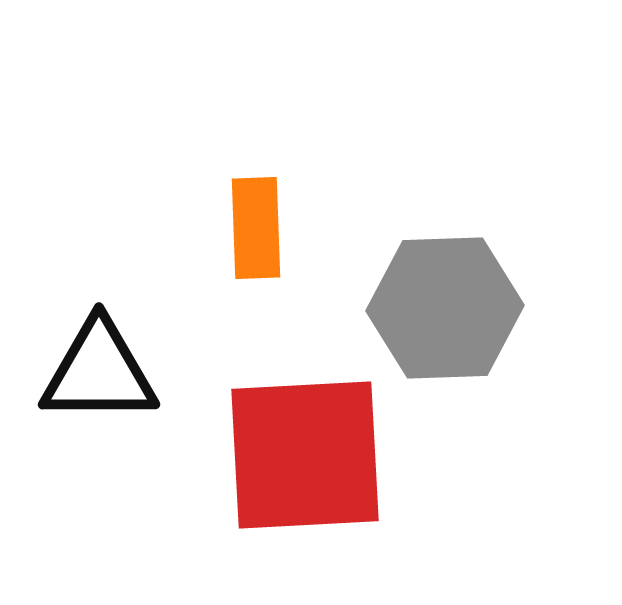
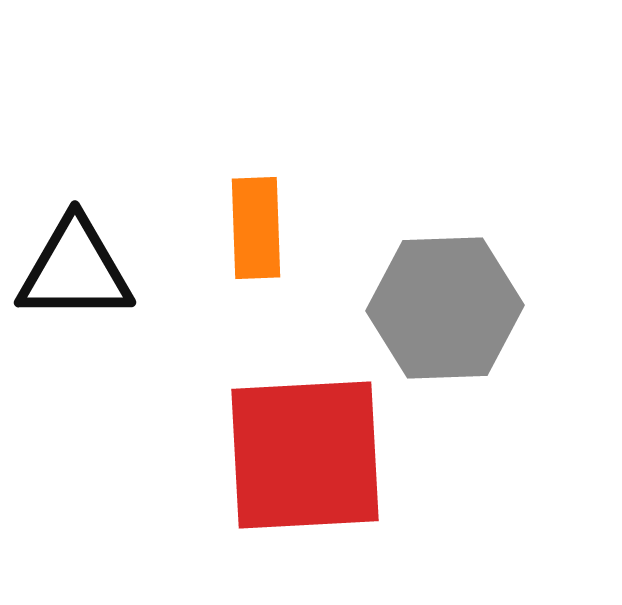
black triangle: moved 24 px left, 102 px up
